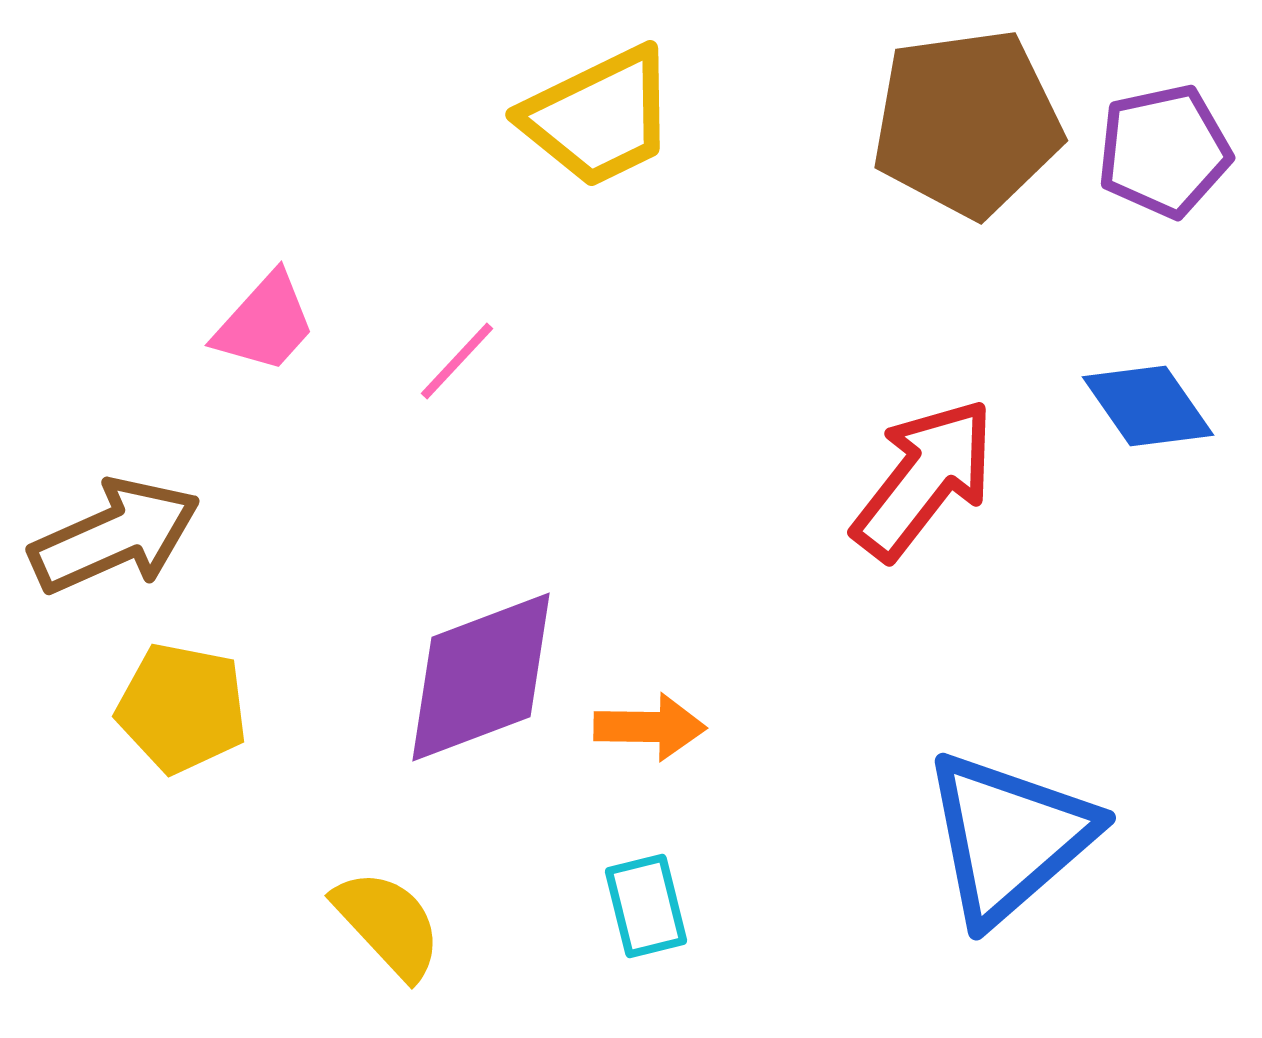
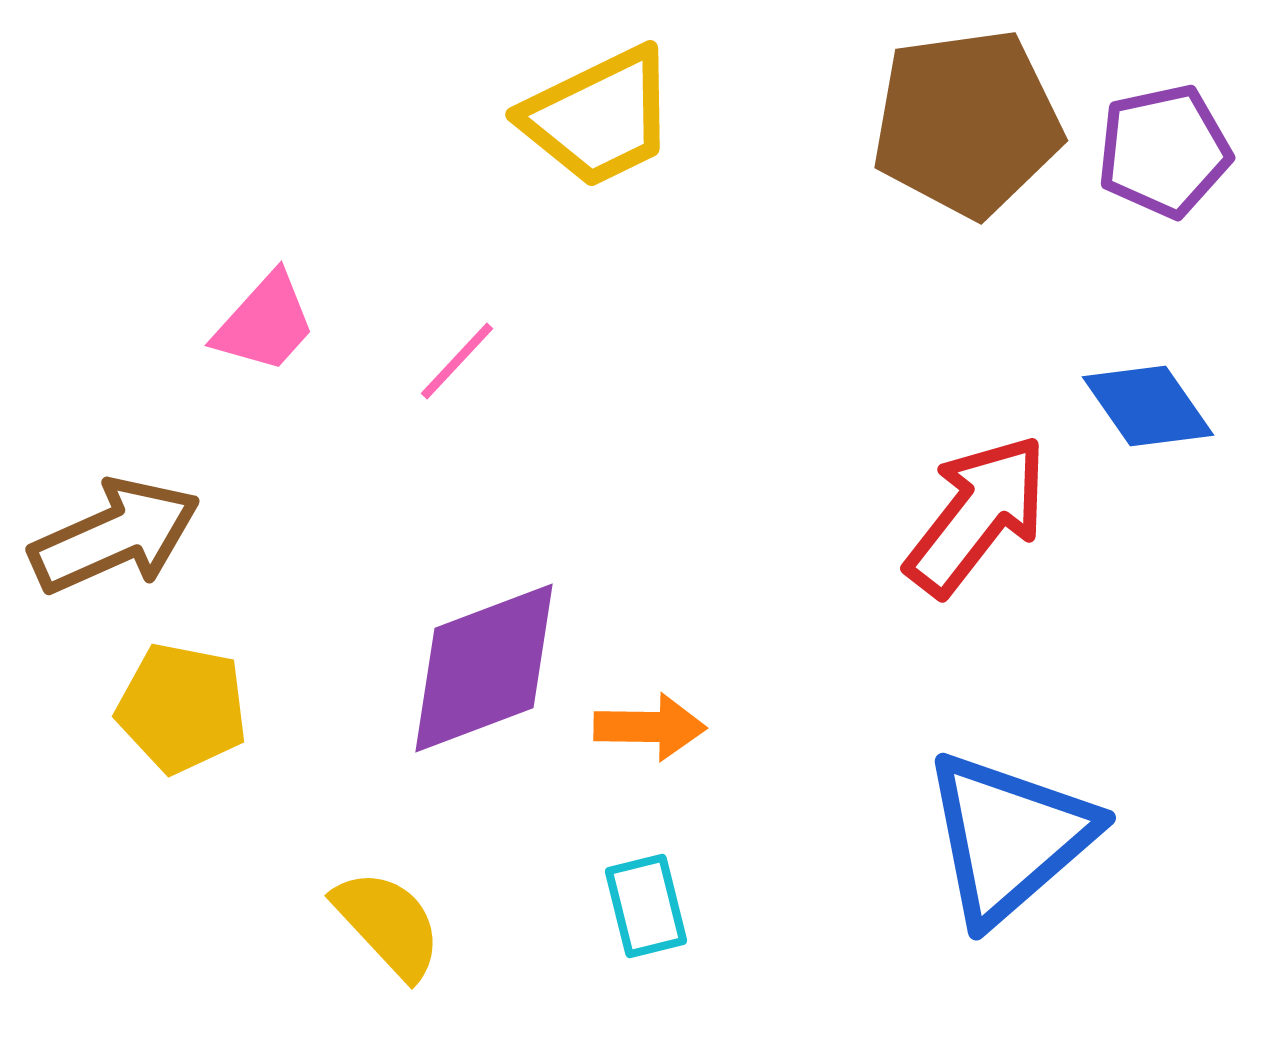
red arrow: moved 53 px right, 36 px down
purple diamond: moved 3 px right, 9 px up
